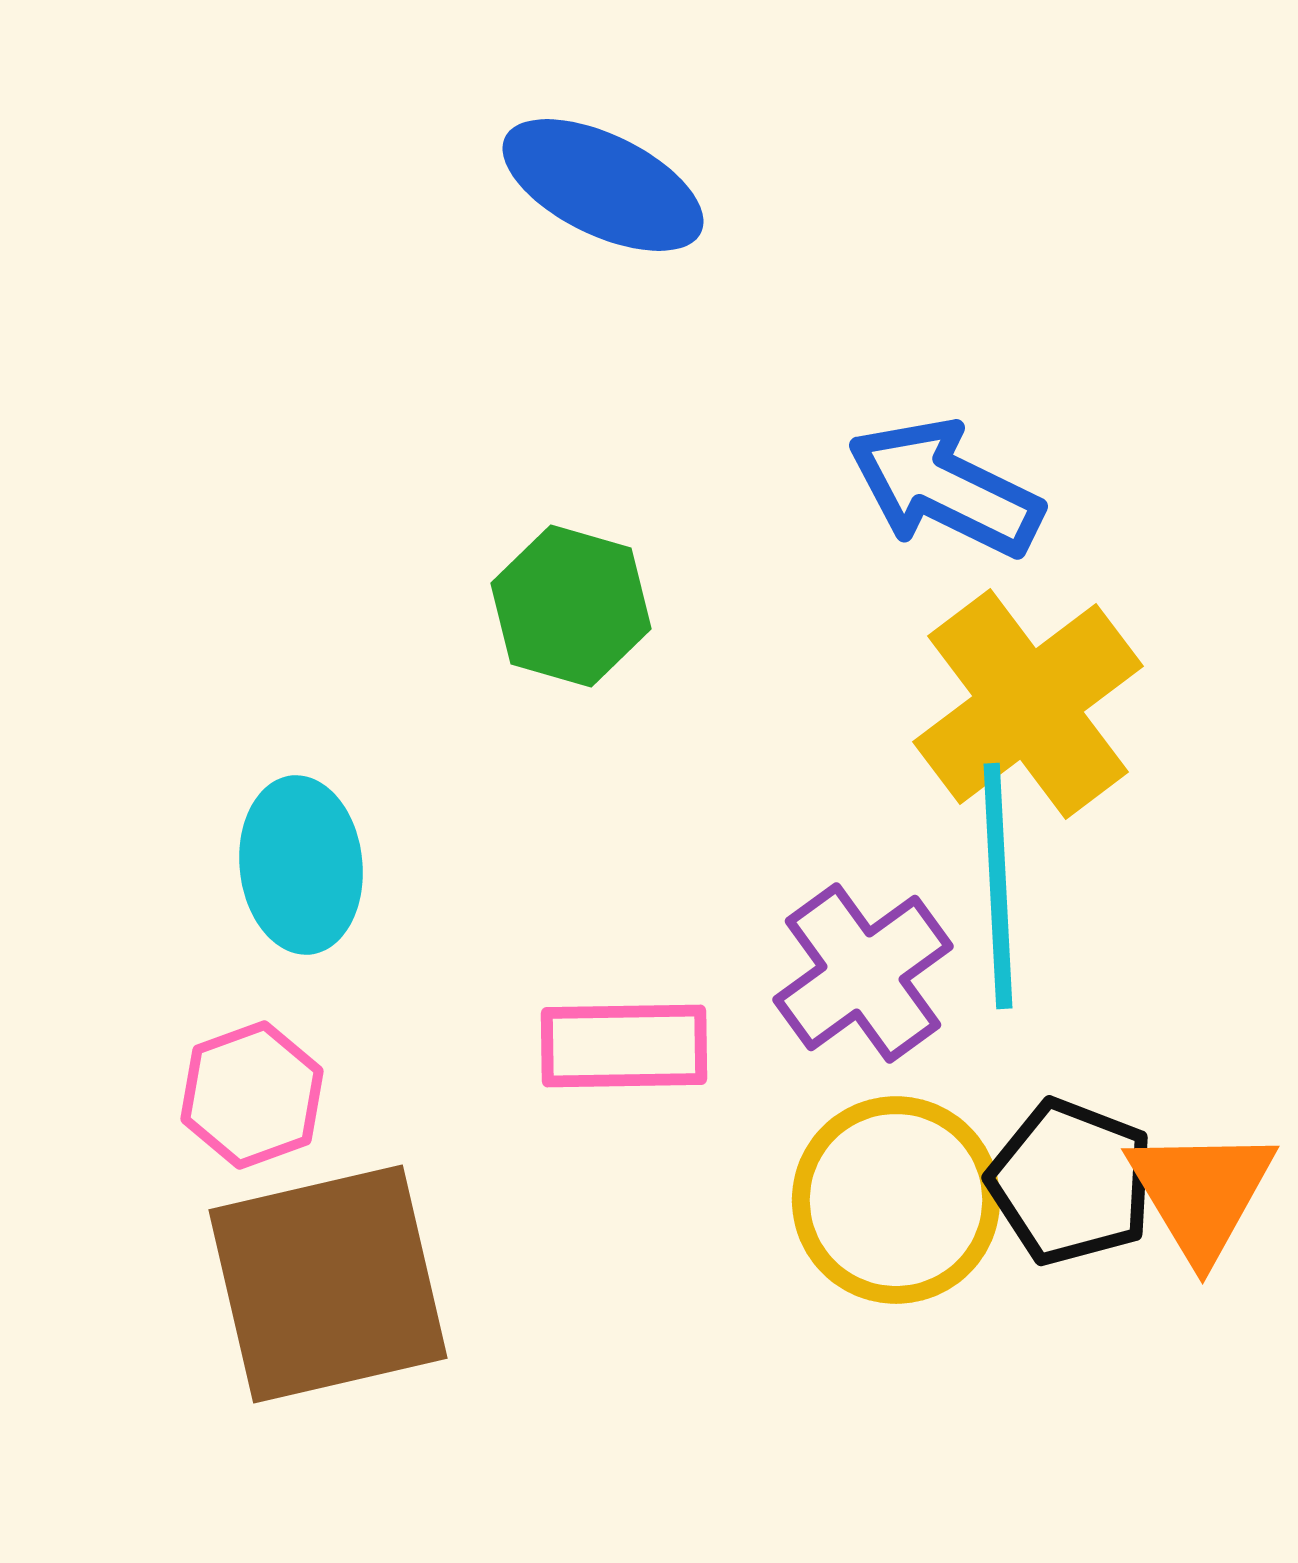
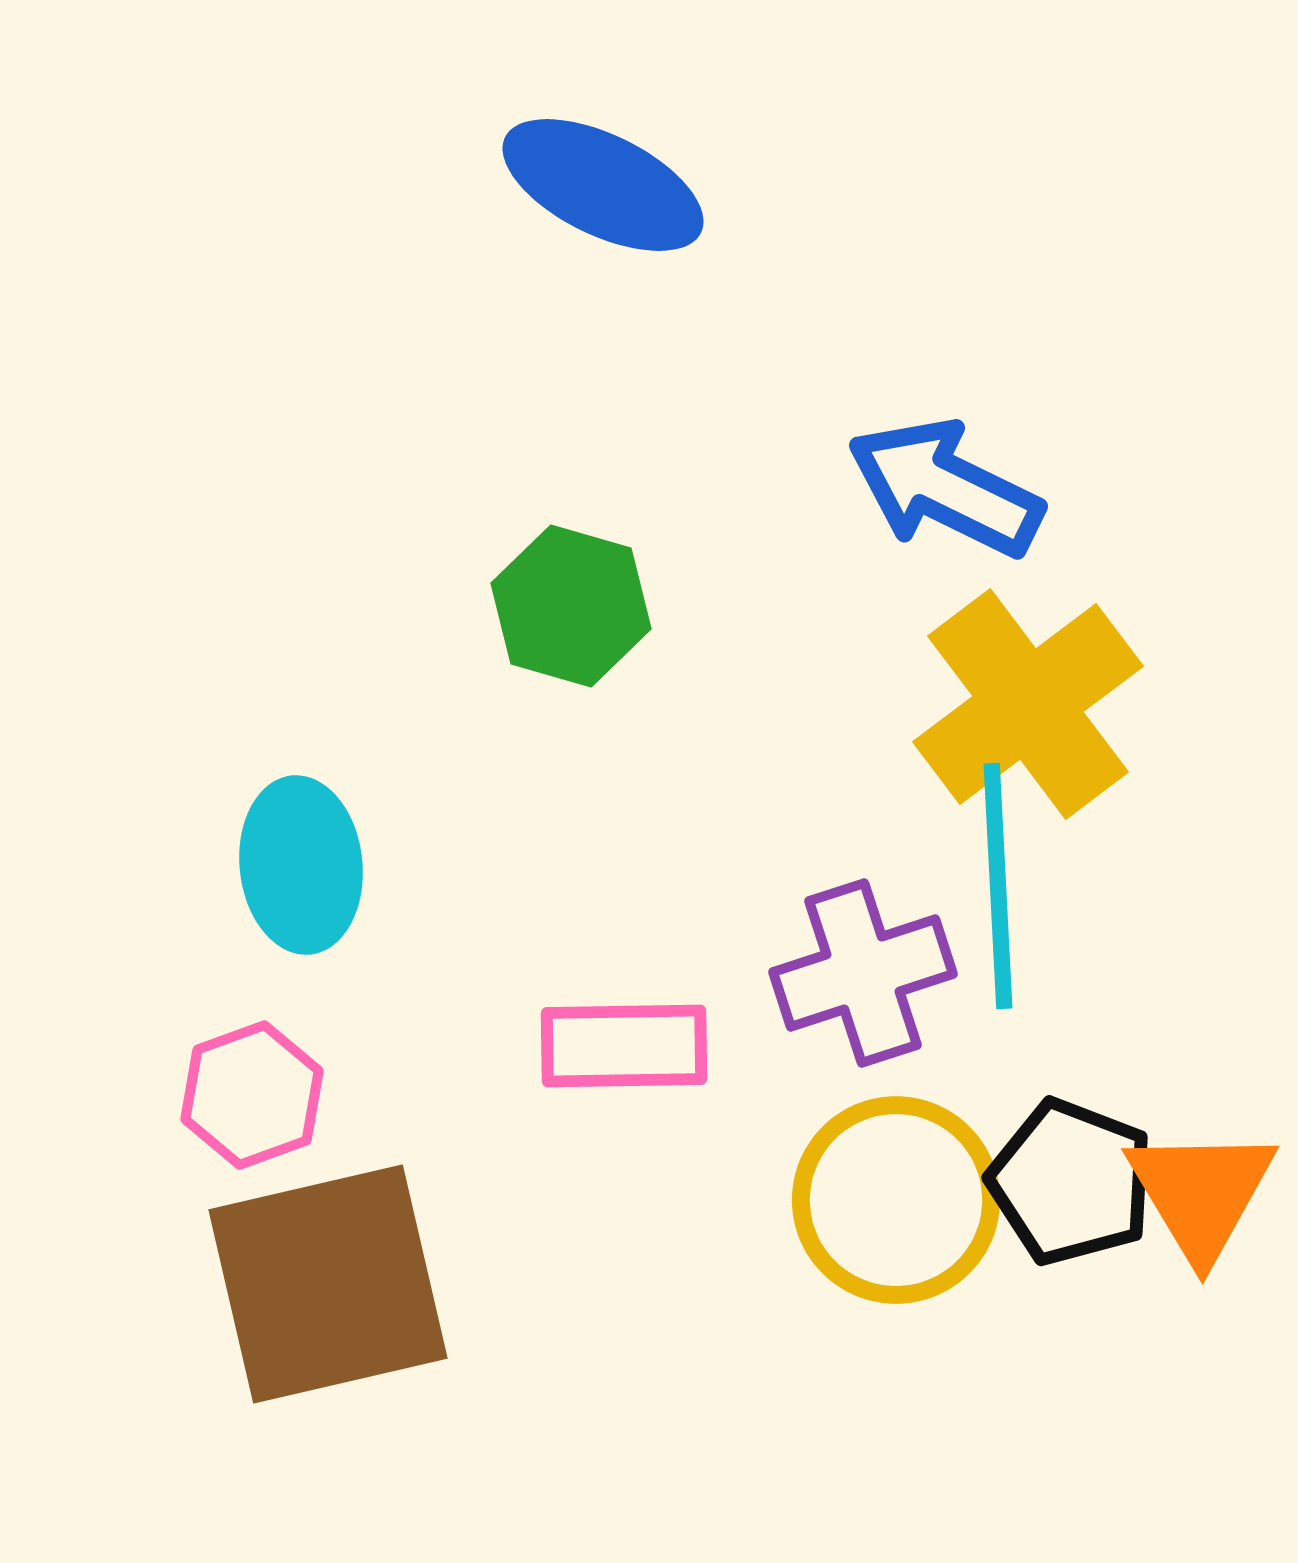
purple cross: rotated 18 degrees clockwise
